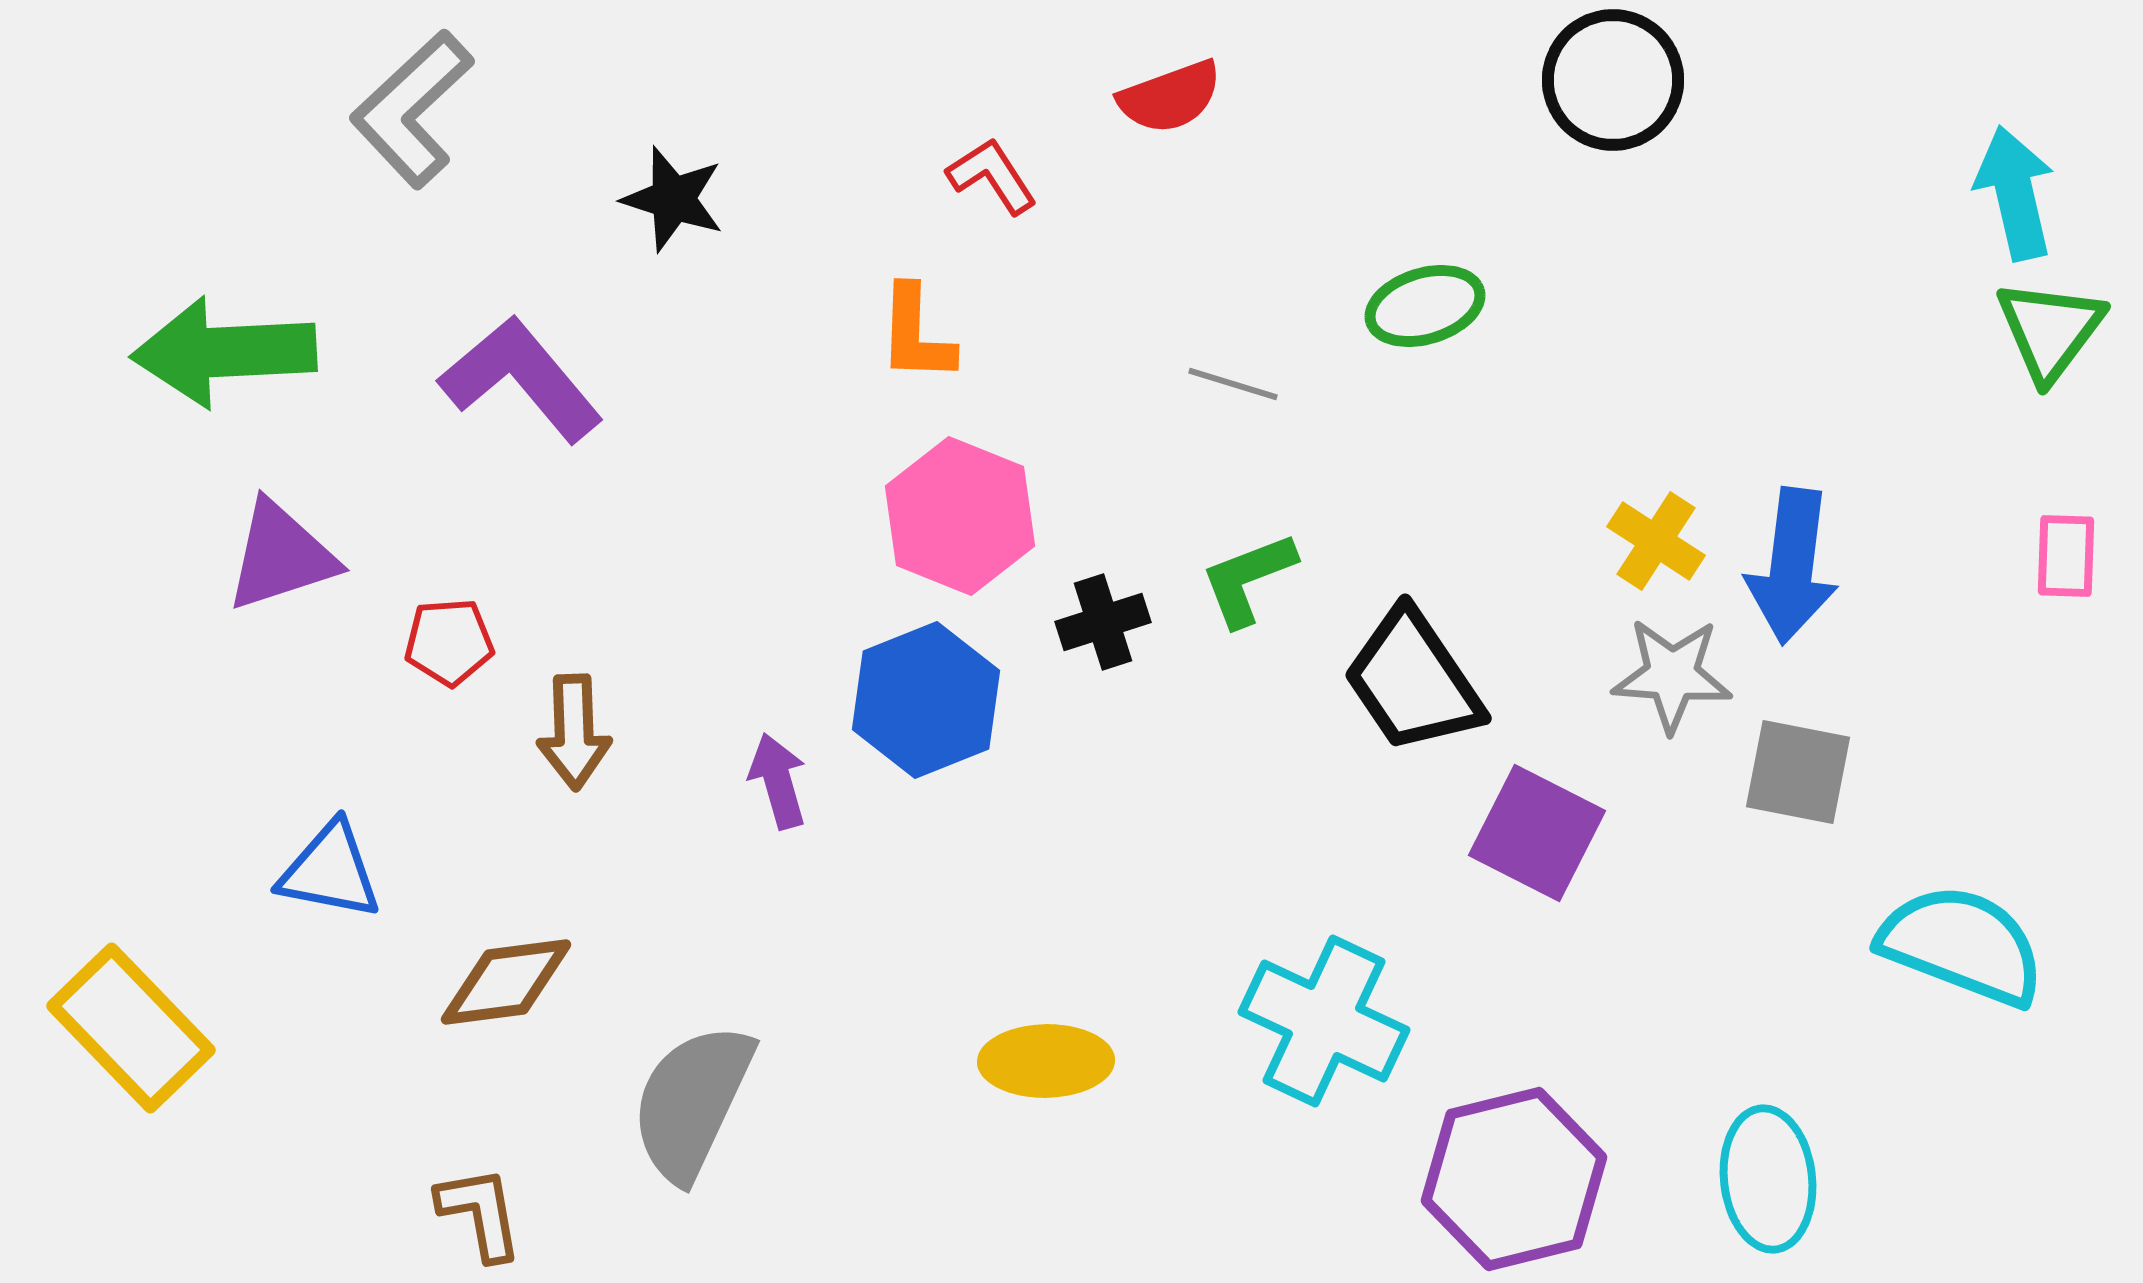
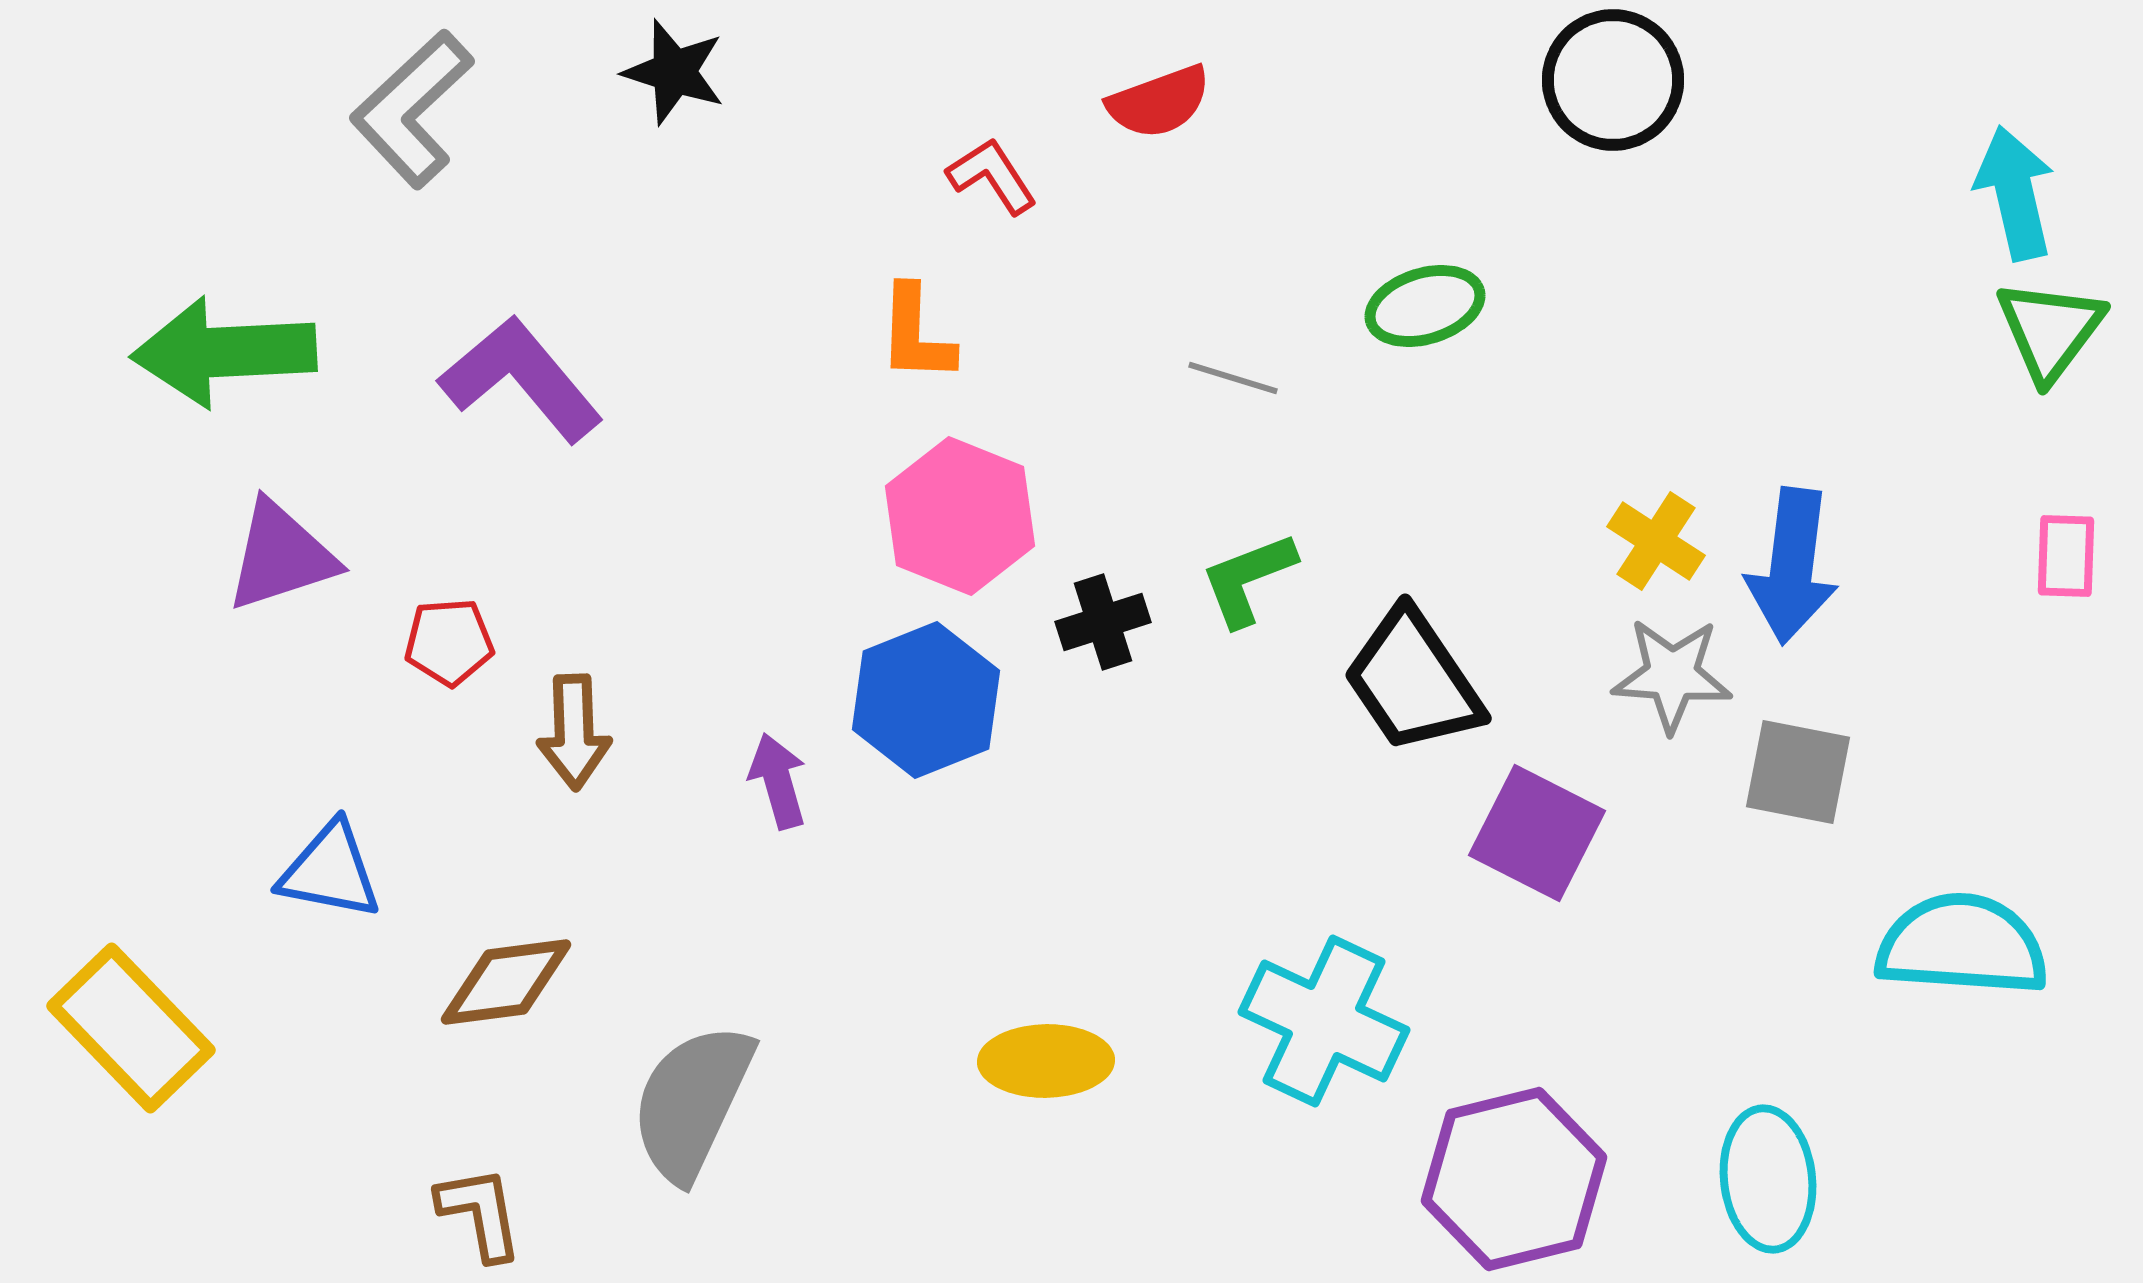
red semicircle: moved 11 px left, 5 px down
black star: moved 1 px right, 127 px up
gray line: moved 6 px up
cyan semicircle: rotated 17 degrees counterclockwise
